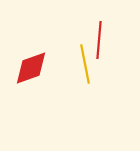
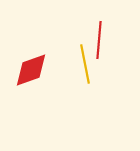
red diamond: moved 2 px down
